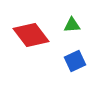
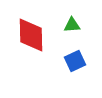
red diamond: rotated 36 degrees clockwise
